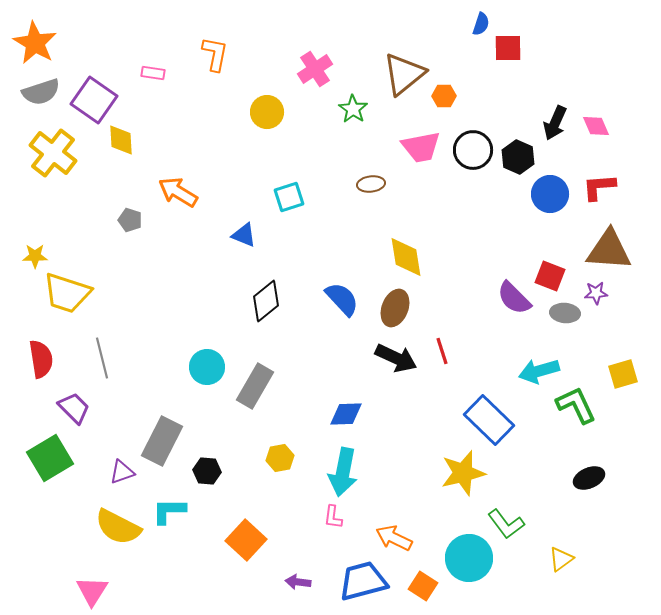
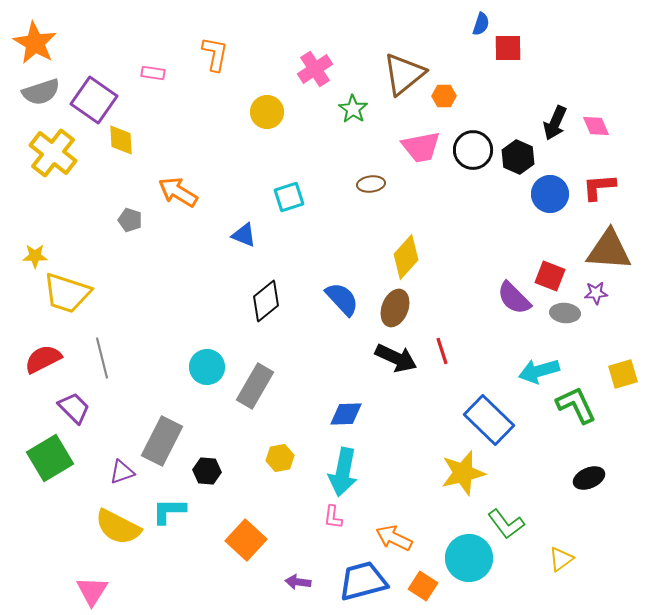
yellow diamond at (406, 257): rotated 51 degrees clockwise
red semicircle at (41, 359): moved 2 px right; rotated 108 degrees counterclockwise
